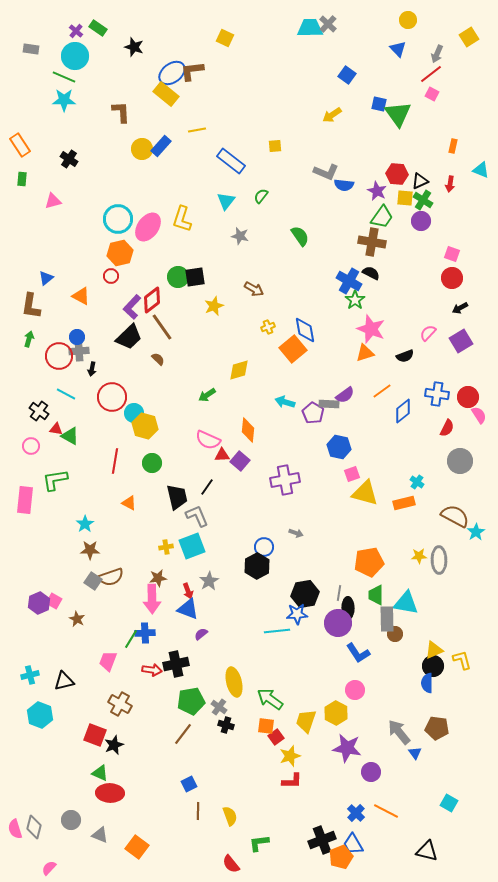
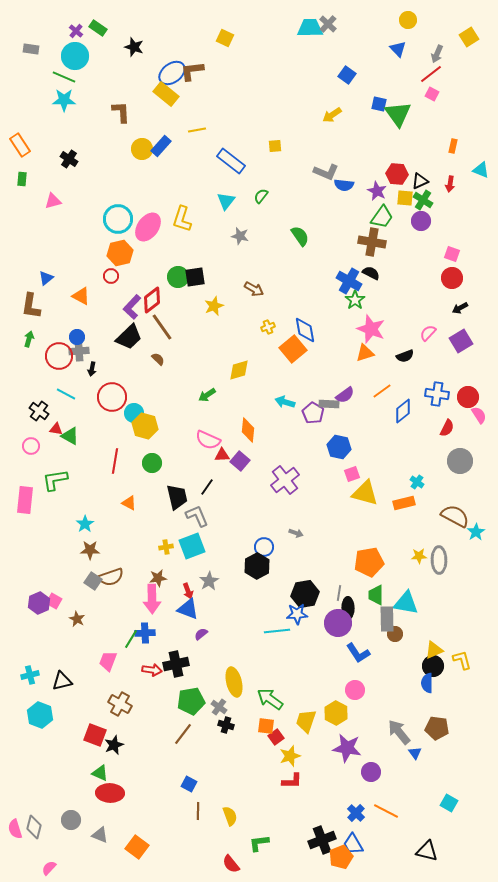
purple cross at (285, 480): rotated 28 degrees counterclockwise
black triangle at (64, 681): moved 2 px left
blue square at (189, 784): rotated 35 degrees counterclockwise
